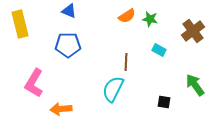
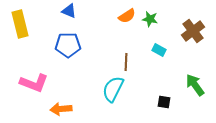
pink L-shape: rotated 100 degrees counterclockwise
